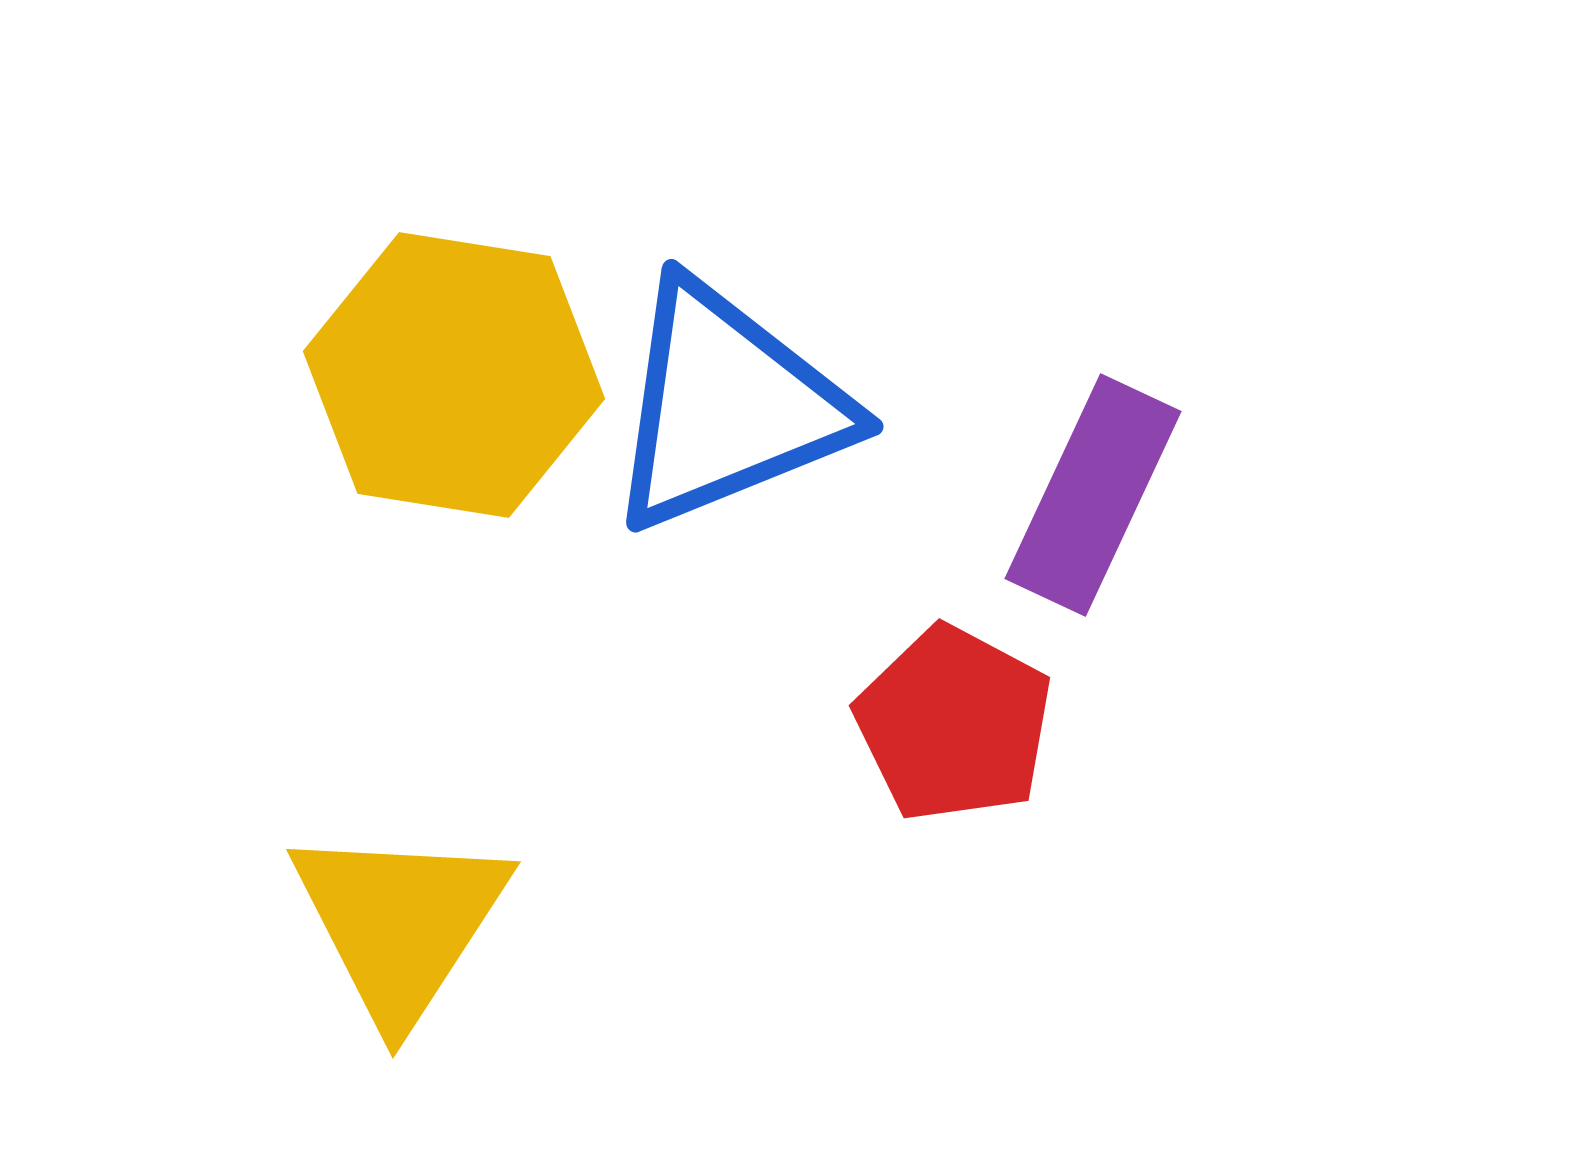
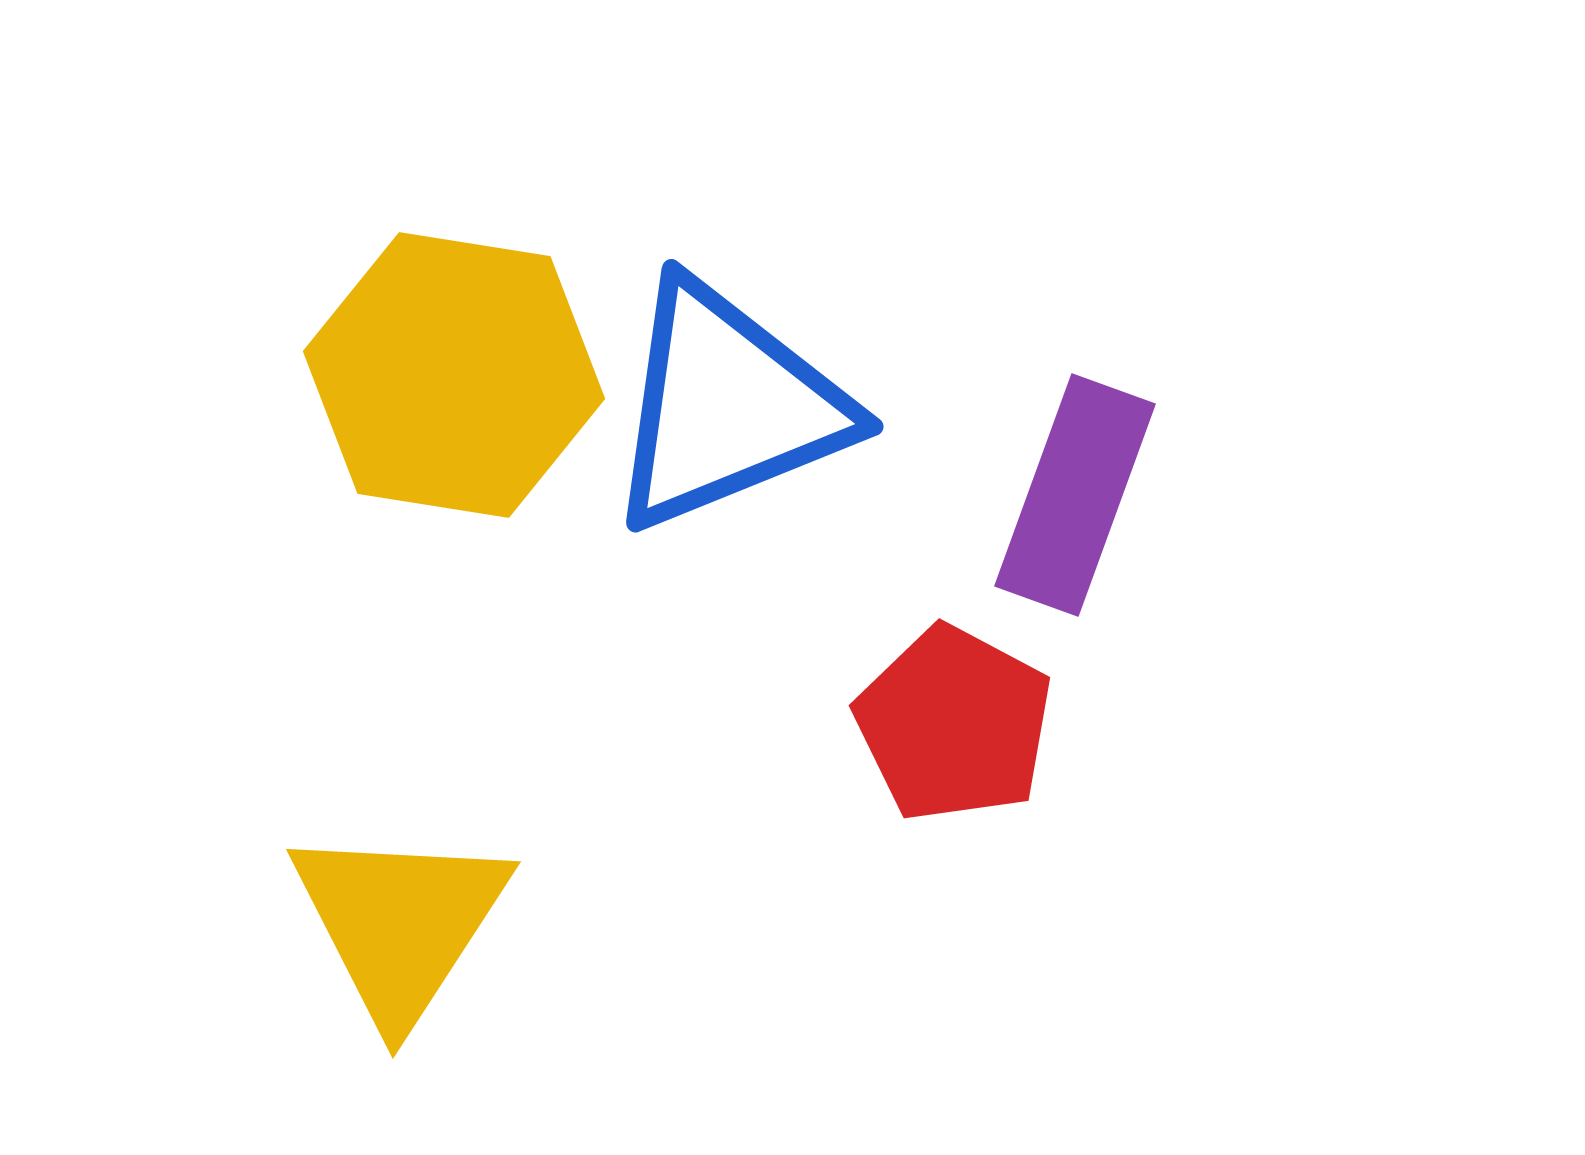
purple rectangle: moved 18 px left; rotated 5 degrees counterclockwise
